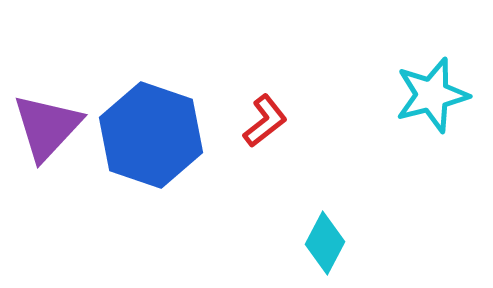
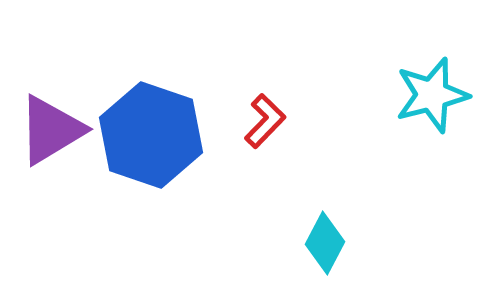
red L-shape: rotated 8 degrees counterclockwise
purple triangle: moved 4 px right, 3 px down; rotated 16 degrees clockwise
